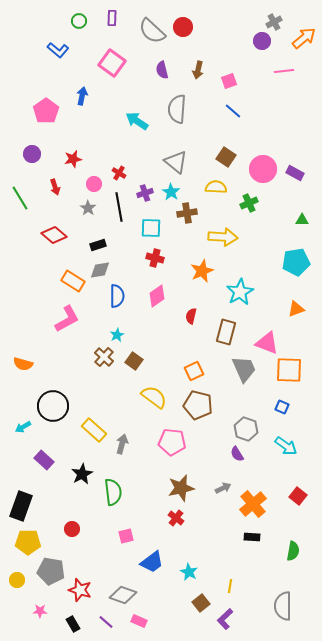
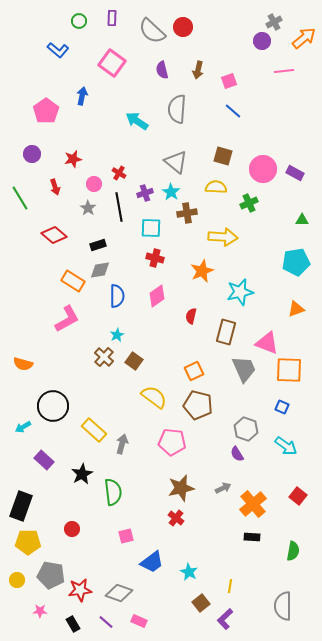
brown square at (226, 157): moved 3 px left, 1 px up; rotated 18 degrees counterclockwise
cyan star at (240, 292): rotated 16 degrees clockwise
gray pentagon at (51, 571): moved 4 px down
red star at (80, 590): rotated 25 degrees counterclockwise
gray diamond at (123, 595): moved 4 px left, 2 px up
